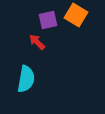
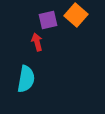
orange square: rotated 10 degrees clockwise
red arrow: rotated 30 degrees clockwise
